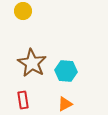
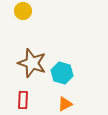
brown star: rotated 12 degrees counterclockwise
cyan hexagon: moved 4 px left, 2 px down; rotated 10 degrees clockwise
red rectangle: rotated 12 degrees clockwise
